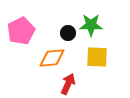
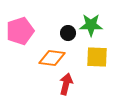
pink pentagon: moved 1 px left; rotated 8 degrees clockwise
orange diamond: rotated 12 degrees clockwise
red arrow: moved 2 px left; rotated 10 degrees counterclockwise
